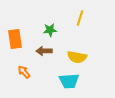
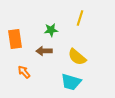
green star: moved 1 px right
yellow semicircle: rotated 30 degrees clockwise
cyan trapezoid: moved 2 px right, 1 px down; rotated 20 degrees clockwise
